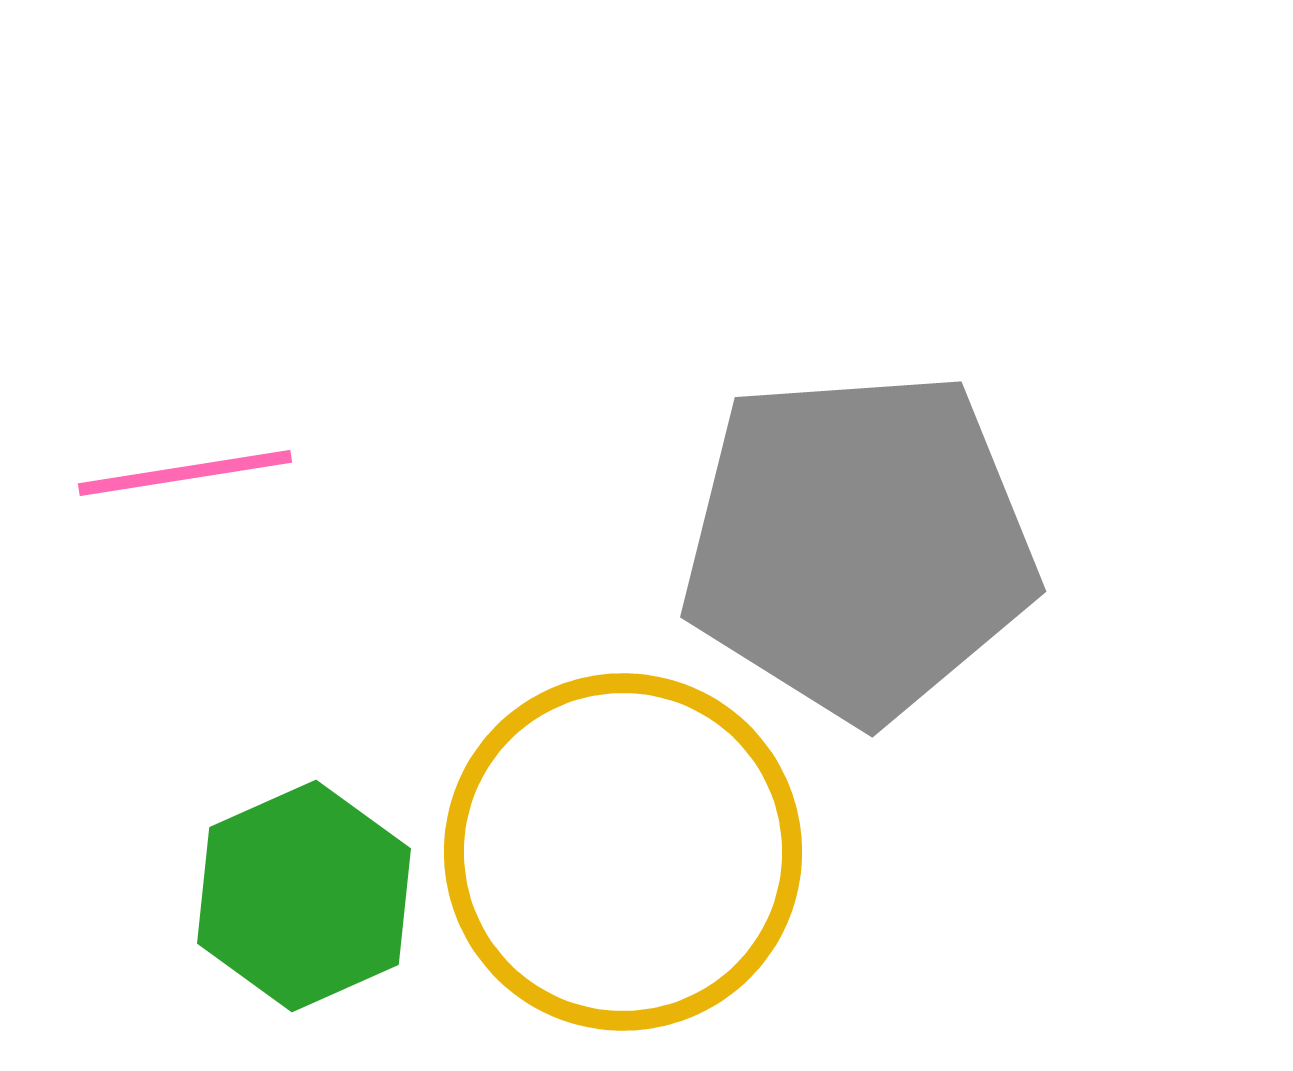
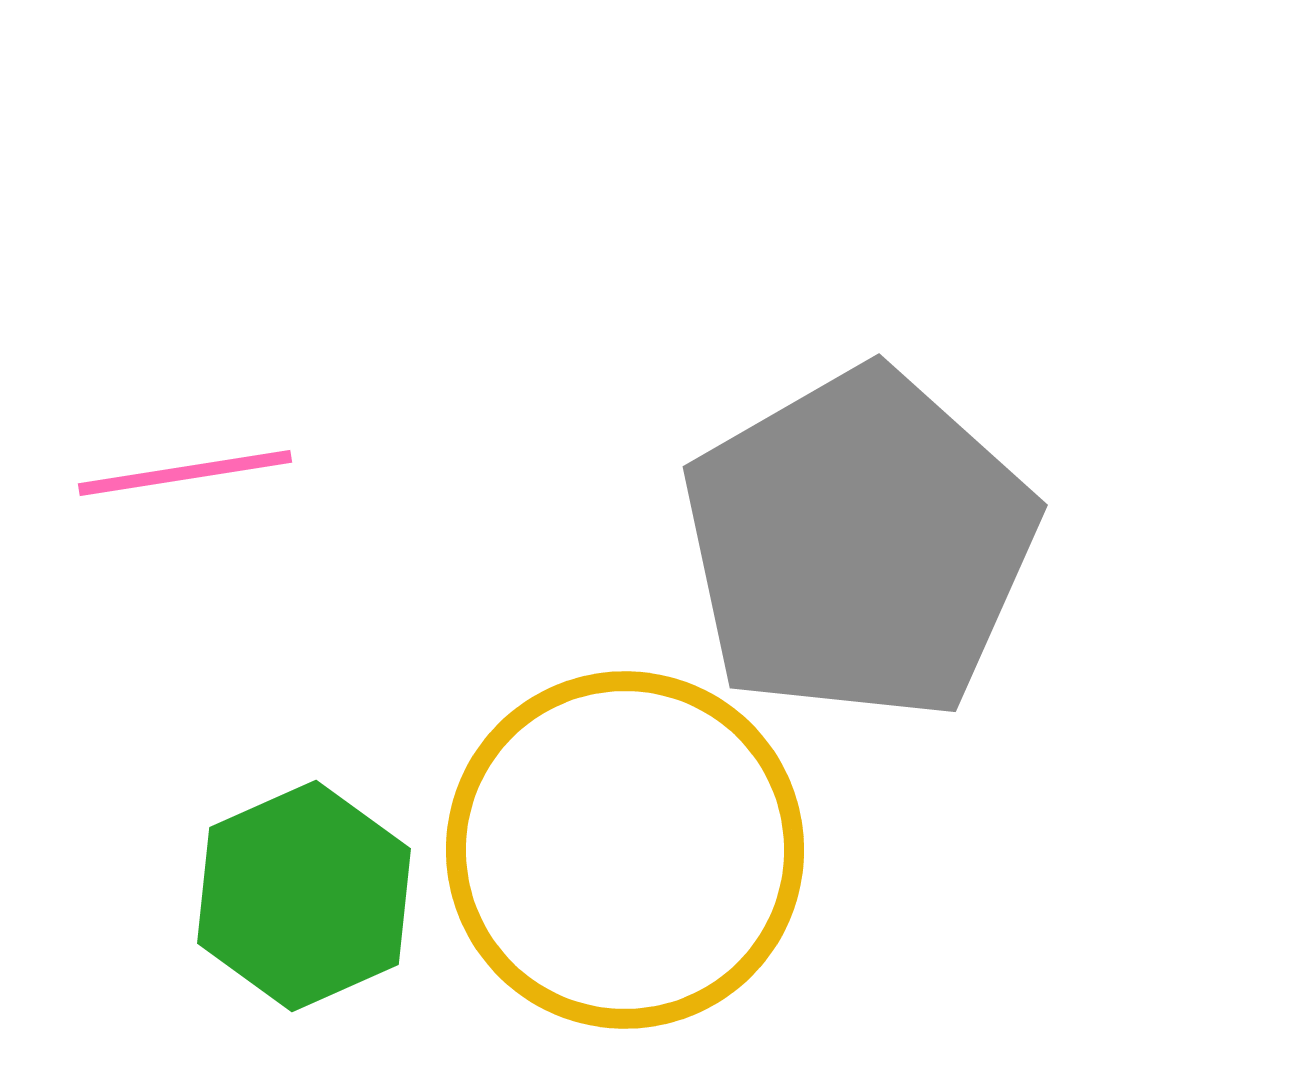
gray pentagon: rotated 26 degrees counterclockwise
yellow circle: moved 2 px right, 2 px up
